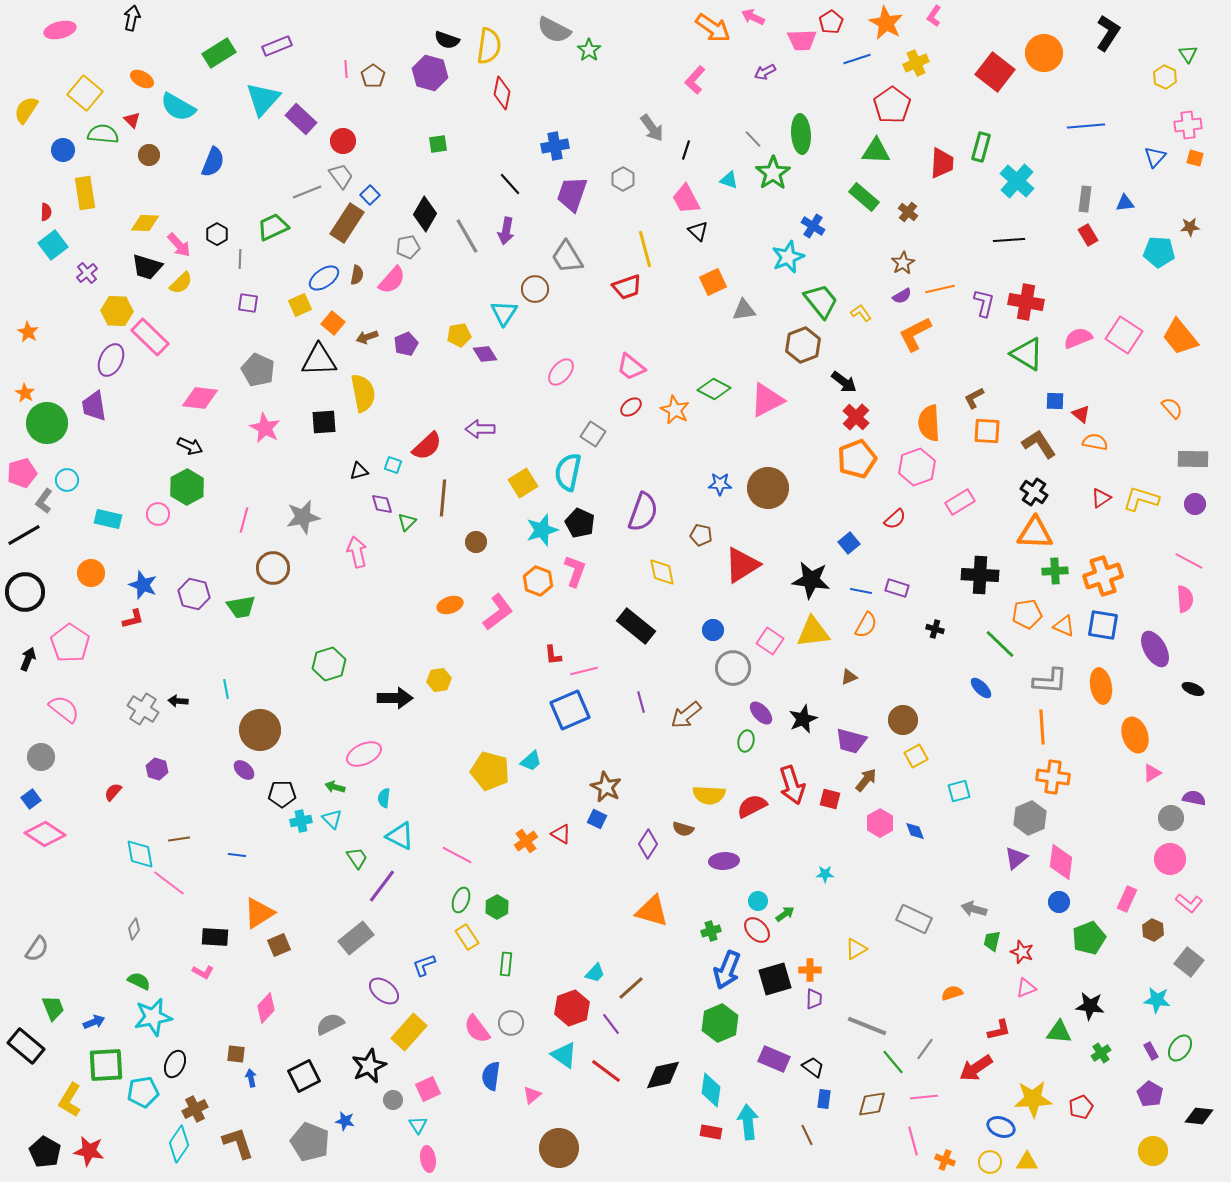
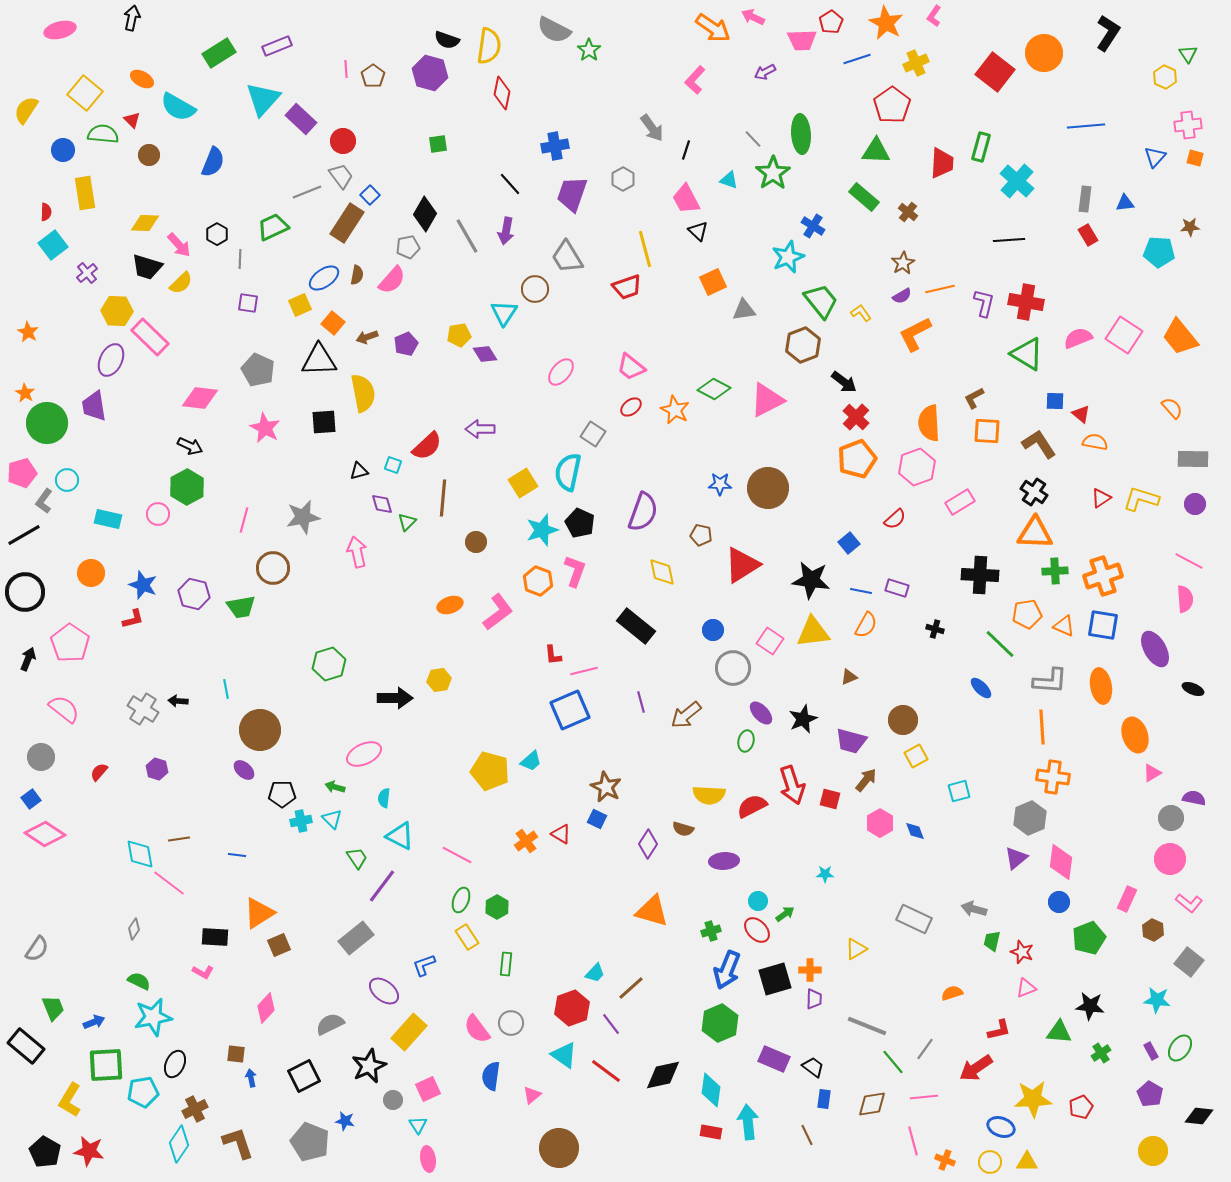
red semicircle at (113, 792): moved 14 px left, 20 px up
